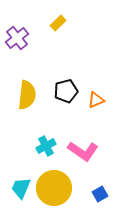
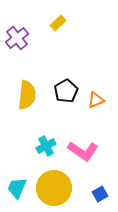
black pentagon: rotated 15 degrees counterclockwise
cyan trapezoid: moved 4 px left
